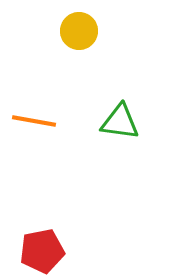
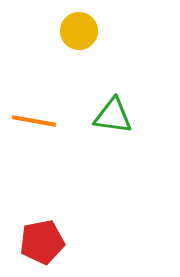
green triangle: moved 7 px left, 6 px up
red pentagon: moved 9 px up
